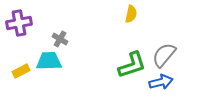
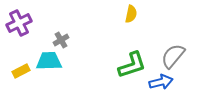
purple cross: rotated 15 degrees counterclockwise
gray cross: moved 1 px right, 1 px down; rotated 28 degrees clockwise
gray semicircle: moved 9 px right, 1 px down
